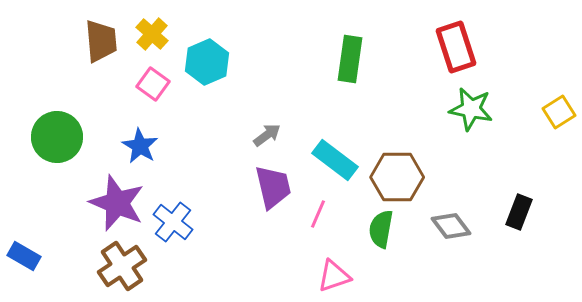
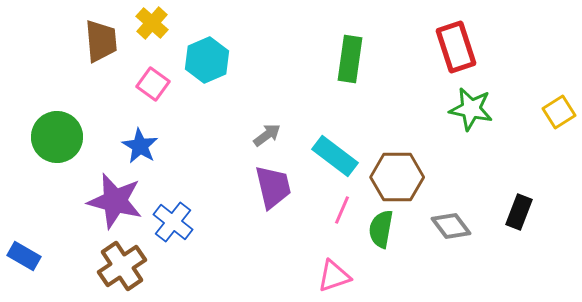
yellow cross: moved 11 px up
cyan hexagon: moved 2 px up
cyan rectangle: moved 4 px up
purple star: moved 2 px left, 2 px up; rotated 8 degrees counterclockwise
pink line: moved 24 px right, 4 px up
